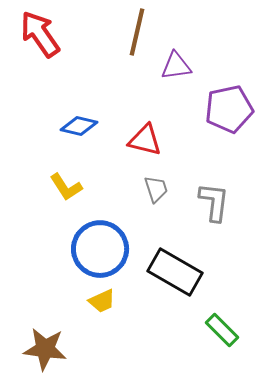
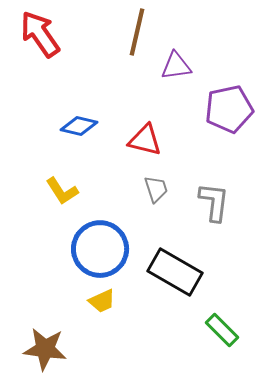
yellow L-shape: moved 4 px left, 4 px down
